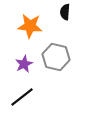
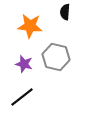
purple star: rotated 30 degrees counterclockwise
